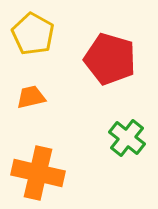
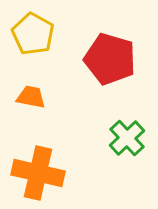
orange trapezoid: rotated 24 degrees clockwise
green cross: rotated 9 degrees clockwise
